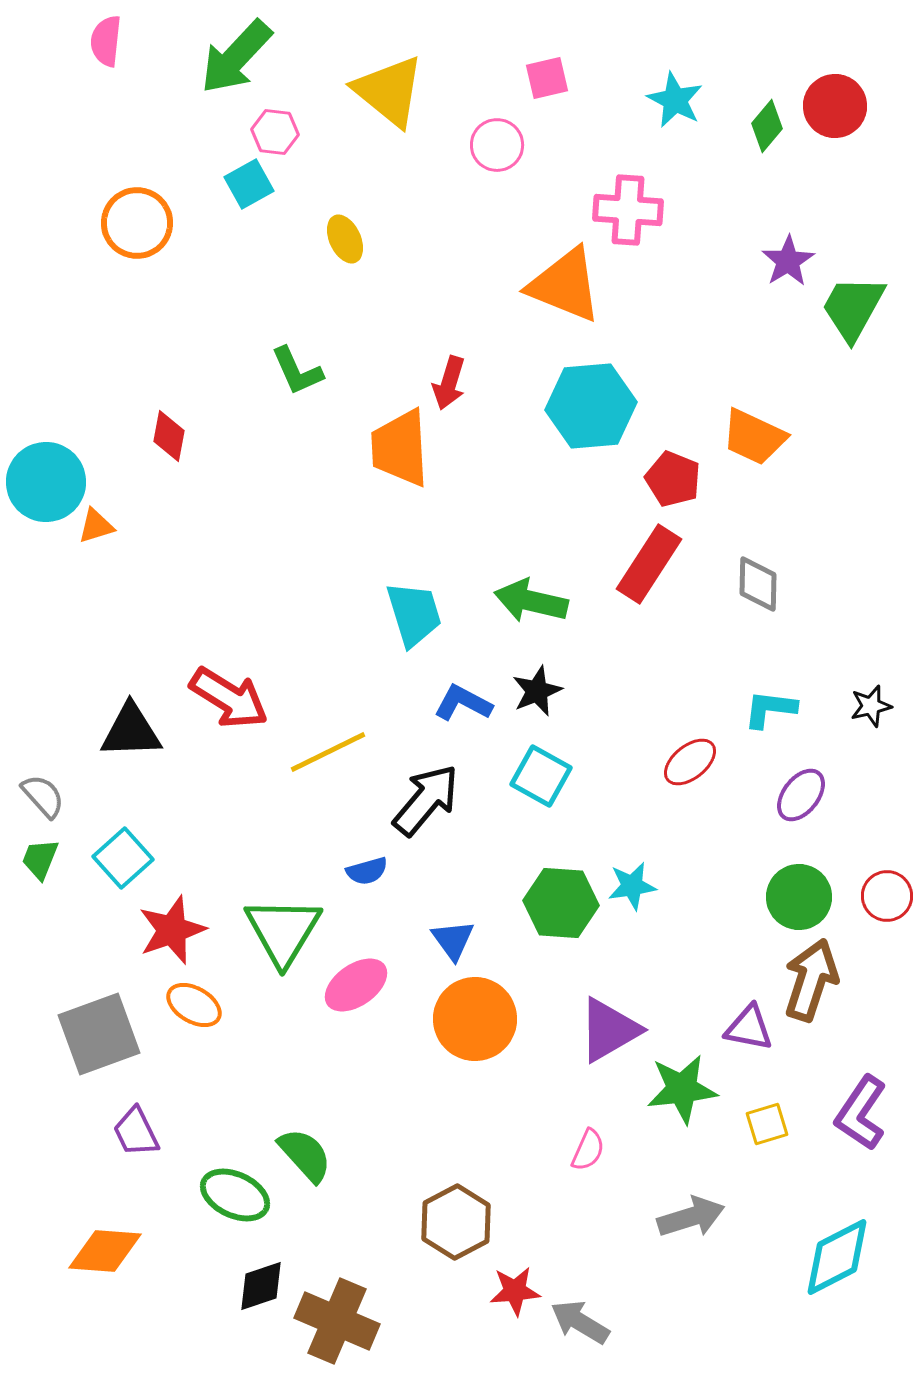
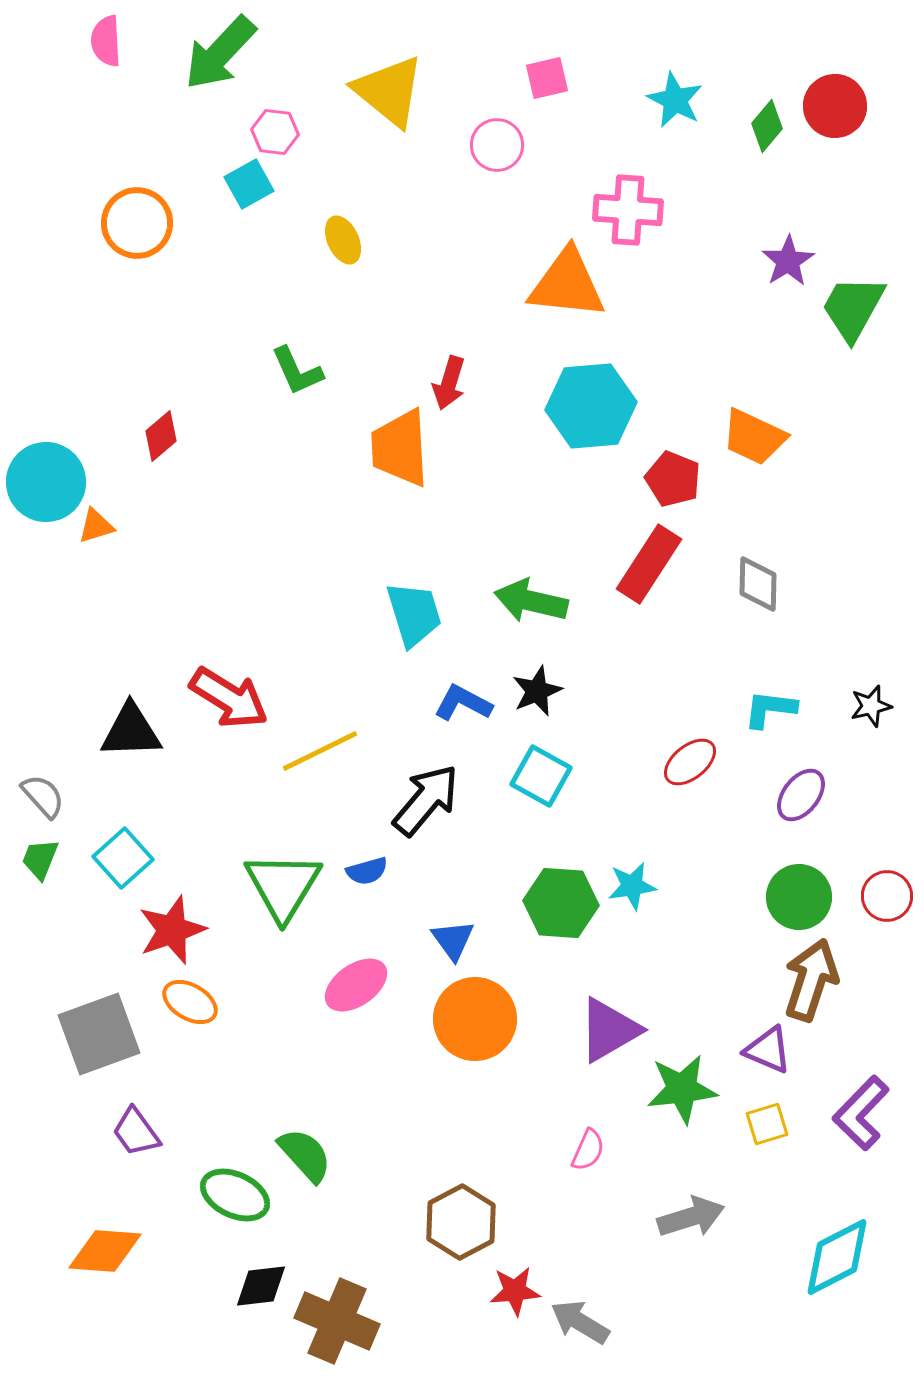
pink semicircle at (106, 41): rotated 9 degrees counterclockwise
green arrow at (236, 57): moved 16 px left, 4 px up
yellow ellipse at (345, 239): moved 2 px left, 1 px down
orange triangle at (565, 285): moved 2 px right, 1 px up; rotated 16 degrees counterclockwise
red diamond at (169, 436): moved 8 px left; rotated 39 degrees clockwise
yellow line at (328, 752): moved 8 px left, 1 px up
green triangle at (283, 931): moved 45 px up
orange ellipse at (194, 1005): moved 4 px left, 3 px up
purple triangle at (749, 1028): moved 19 px right, 22 px down; rotated 12 degrees clockwise
purple L-shape at (861, 1113): rotated 10 degrees clockwise
purple trapezoid at (136, 1132): rotated 10 degrees counterclockwise
brown hexagon at (456, 1222): moved 5 px right
black diamond at (261, 1286): rotated 12 degrees clockwise
